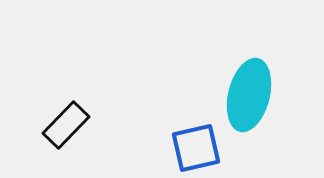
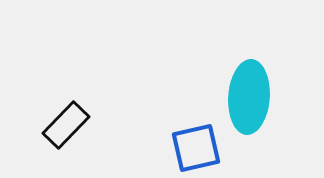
cyan ellipse: moved 2 px down; rotated 10 degrees counterclockwise
